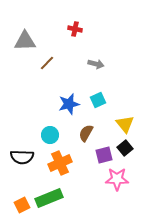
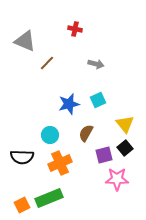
gray triangle: rotated 25 degrees clockwise
